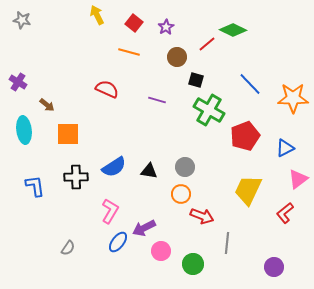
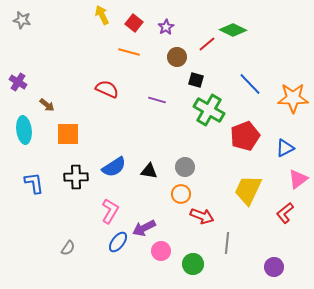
yellow arrow: moved 5 px right
blue L-shape: moved 1 px left, 3 px up
